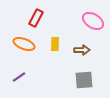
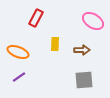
orange ellipse: moved 6 px left, 8 px down
